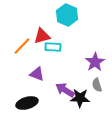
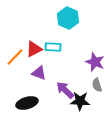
cyan hexagon: moved 1 px right, 3 px down
red triangle: moved 8 px left, 13 px down; rotated 12 degrees counterclockwise
orange line: moved 7 px left, 11 px down
purple star: rotated 18 degrees counterclockwise
purple triangle: moved 2 px right, 1 px up
purple arrow: rotated 12 degrees clockwise
black star: moved 3 px down
